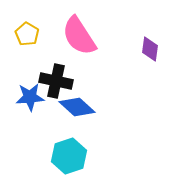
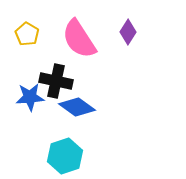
pink semicircle: moved 3 px down
purple diamond: moved 22 px left, 17 px up; rotated 25 degrees clockwise
blue diamond: rotated 6 degrees counterclockwise
cyan hexagon: moved 4 px left
